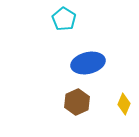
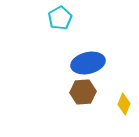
cyan pentagon: moved 4 px left, 1 px up; rotated 10 degrees clockwise
brown hexagon: moved 6 px right, 10 px up; rotated 20 degrees clockwise
